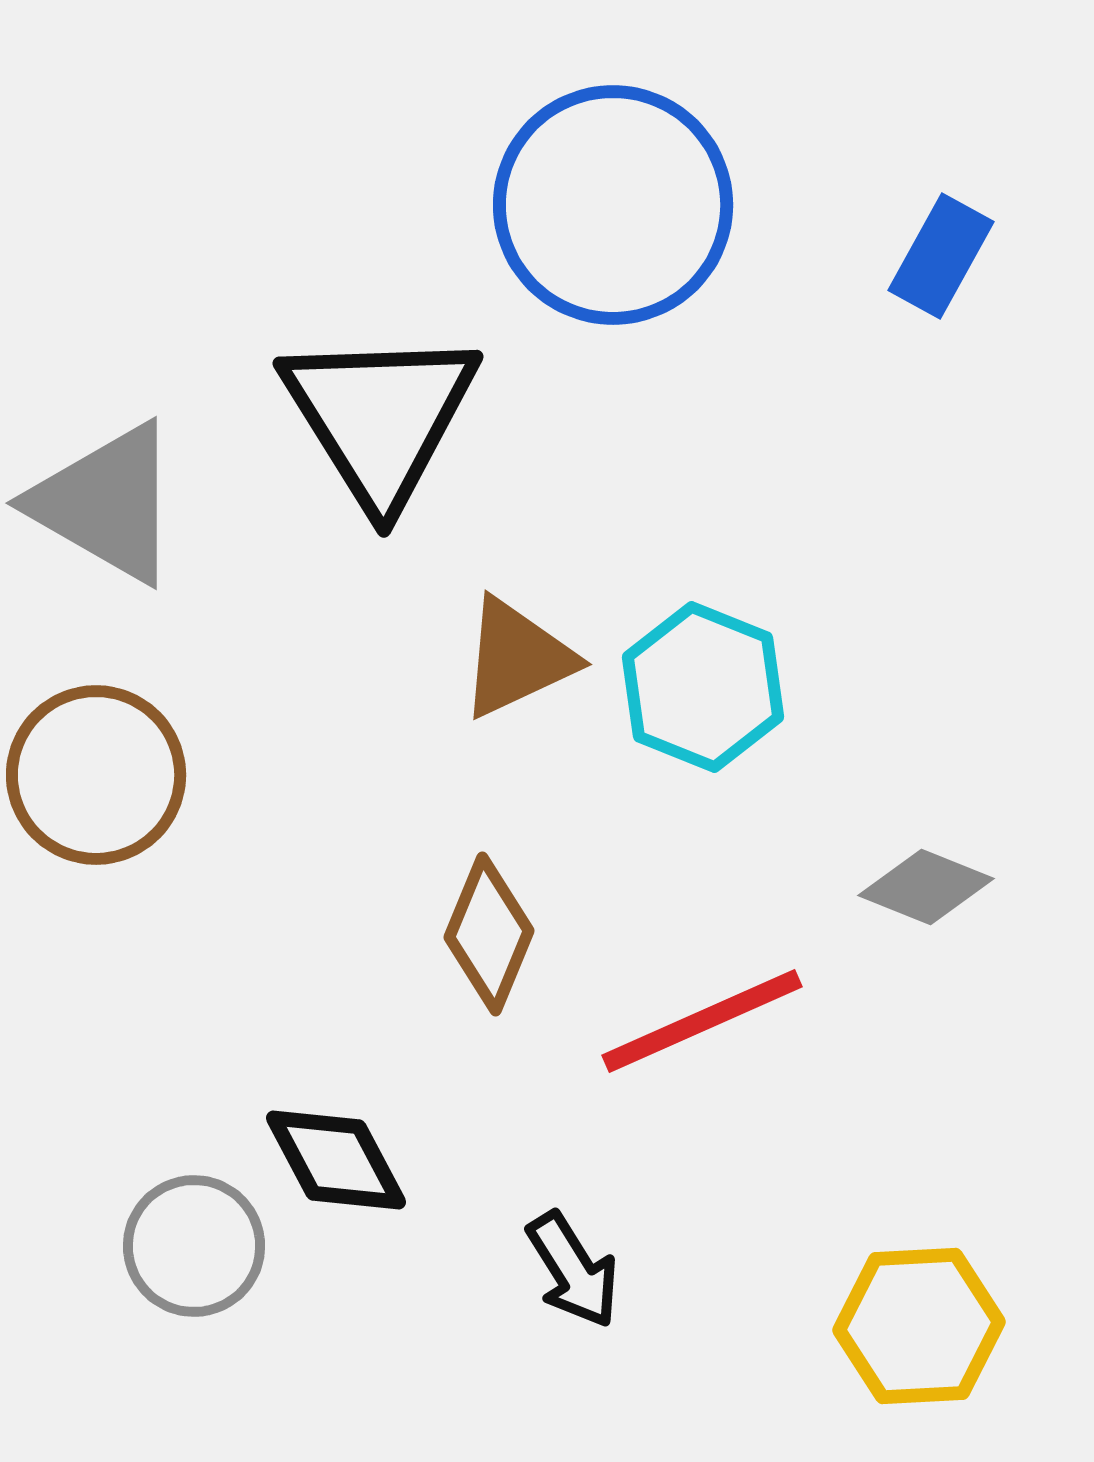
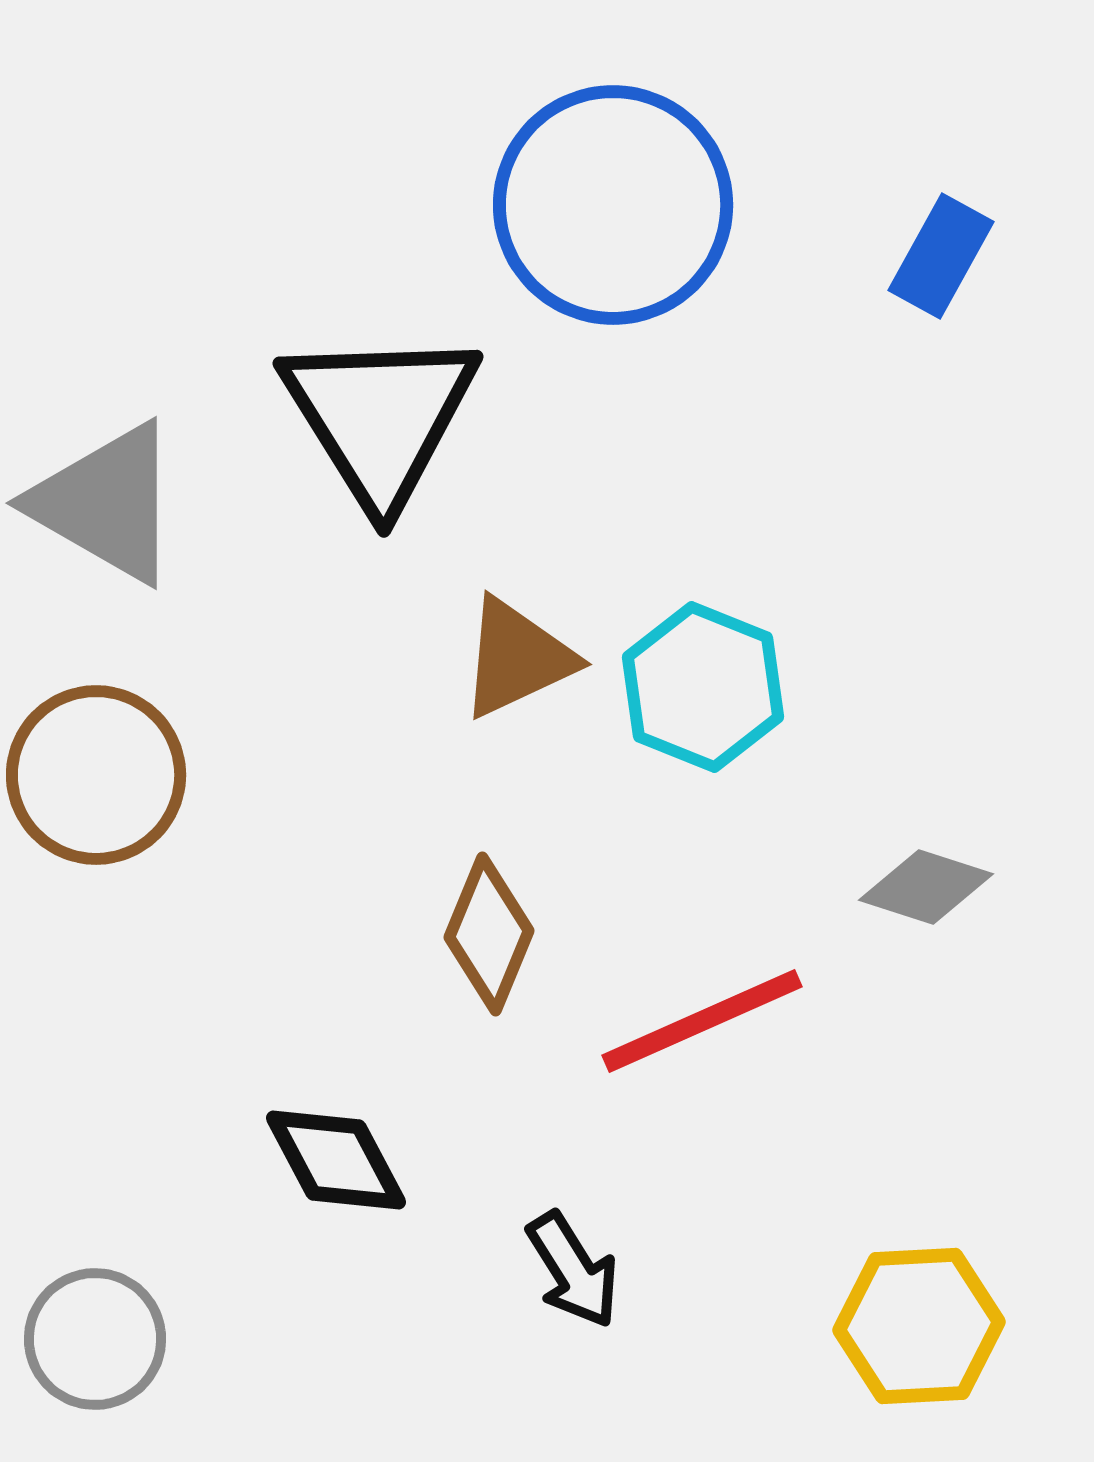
gray diamond: rotated 4 degrees counterclockwise
gray circle: moved 99 px left, 93 px down
